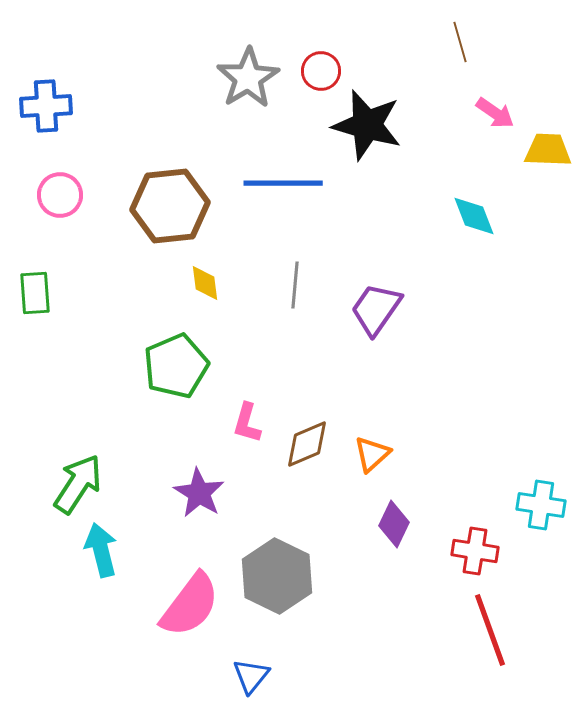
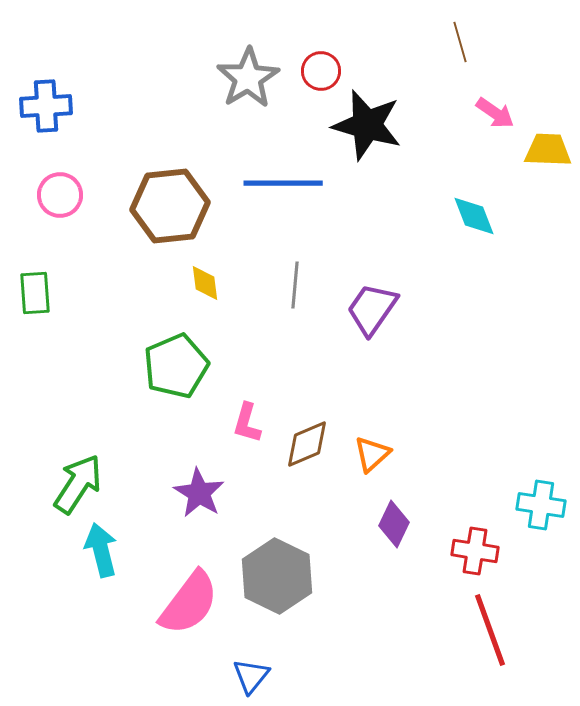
purple trapezoid: moved 4 px left
pink semicircle: moved 1 px left, 2 px up
